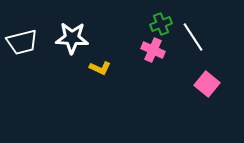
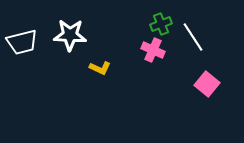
white star: moved 2 px left, 3 px up
